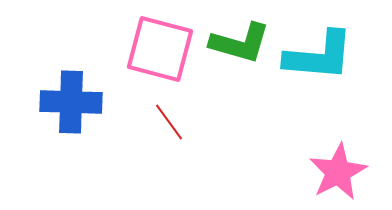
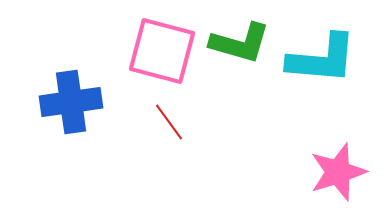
pink square: moved 2 px right, 2 px down
cyan L-shape: moved 3 px right, 3 px down
blue cross: rotated 10 degrees counterclockwise
pink star: rotated 10 degrees clockwise
